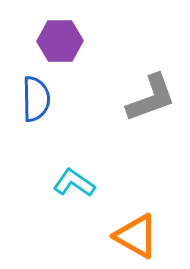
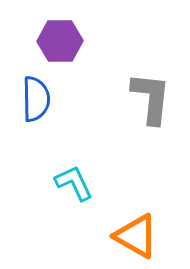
gray L-shape: rotated 64 degrees counterclockwise
cyan L-shape: rotated 30 degrees clockwise
